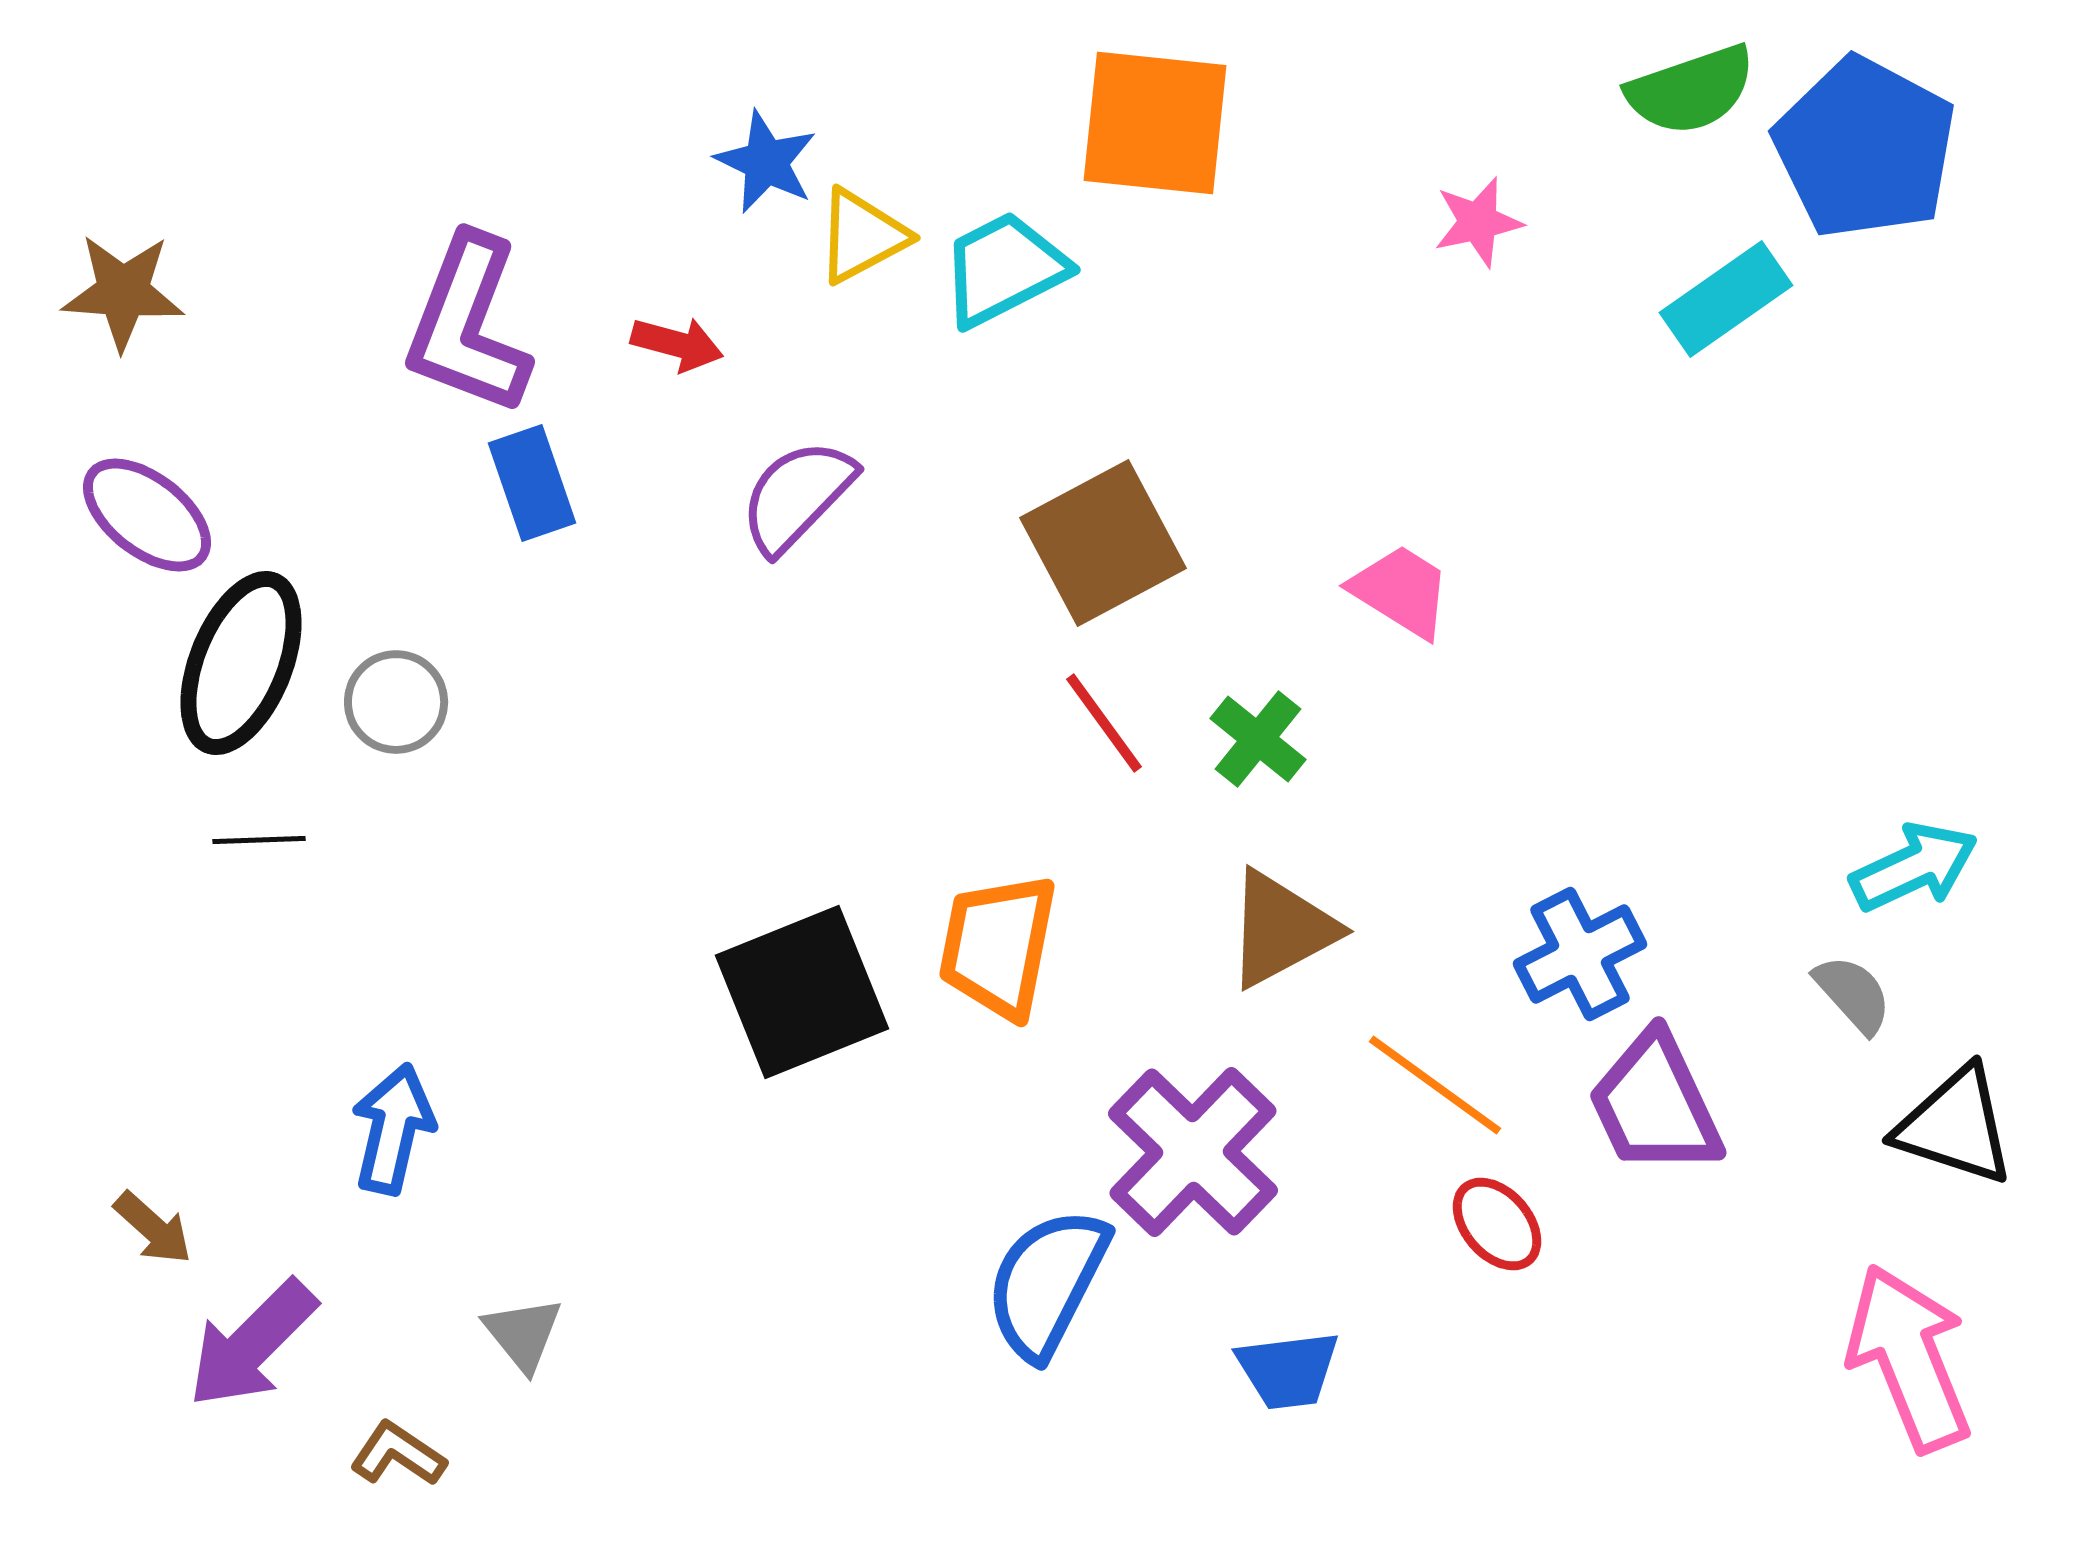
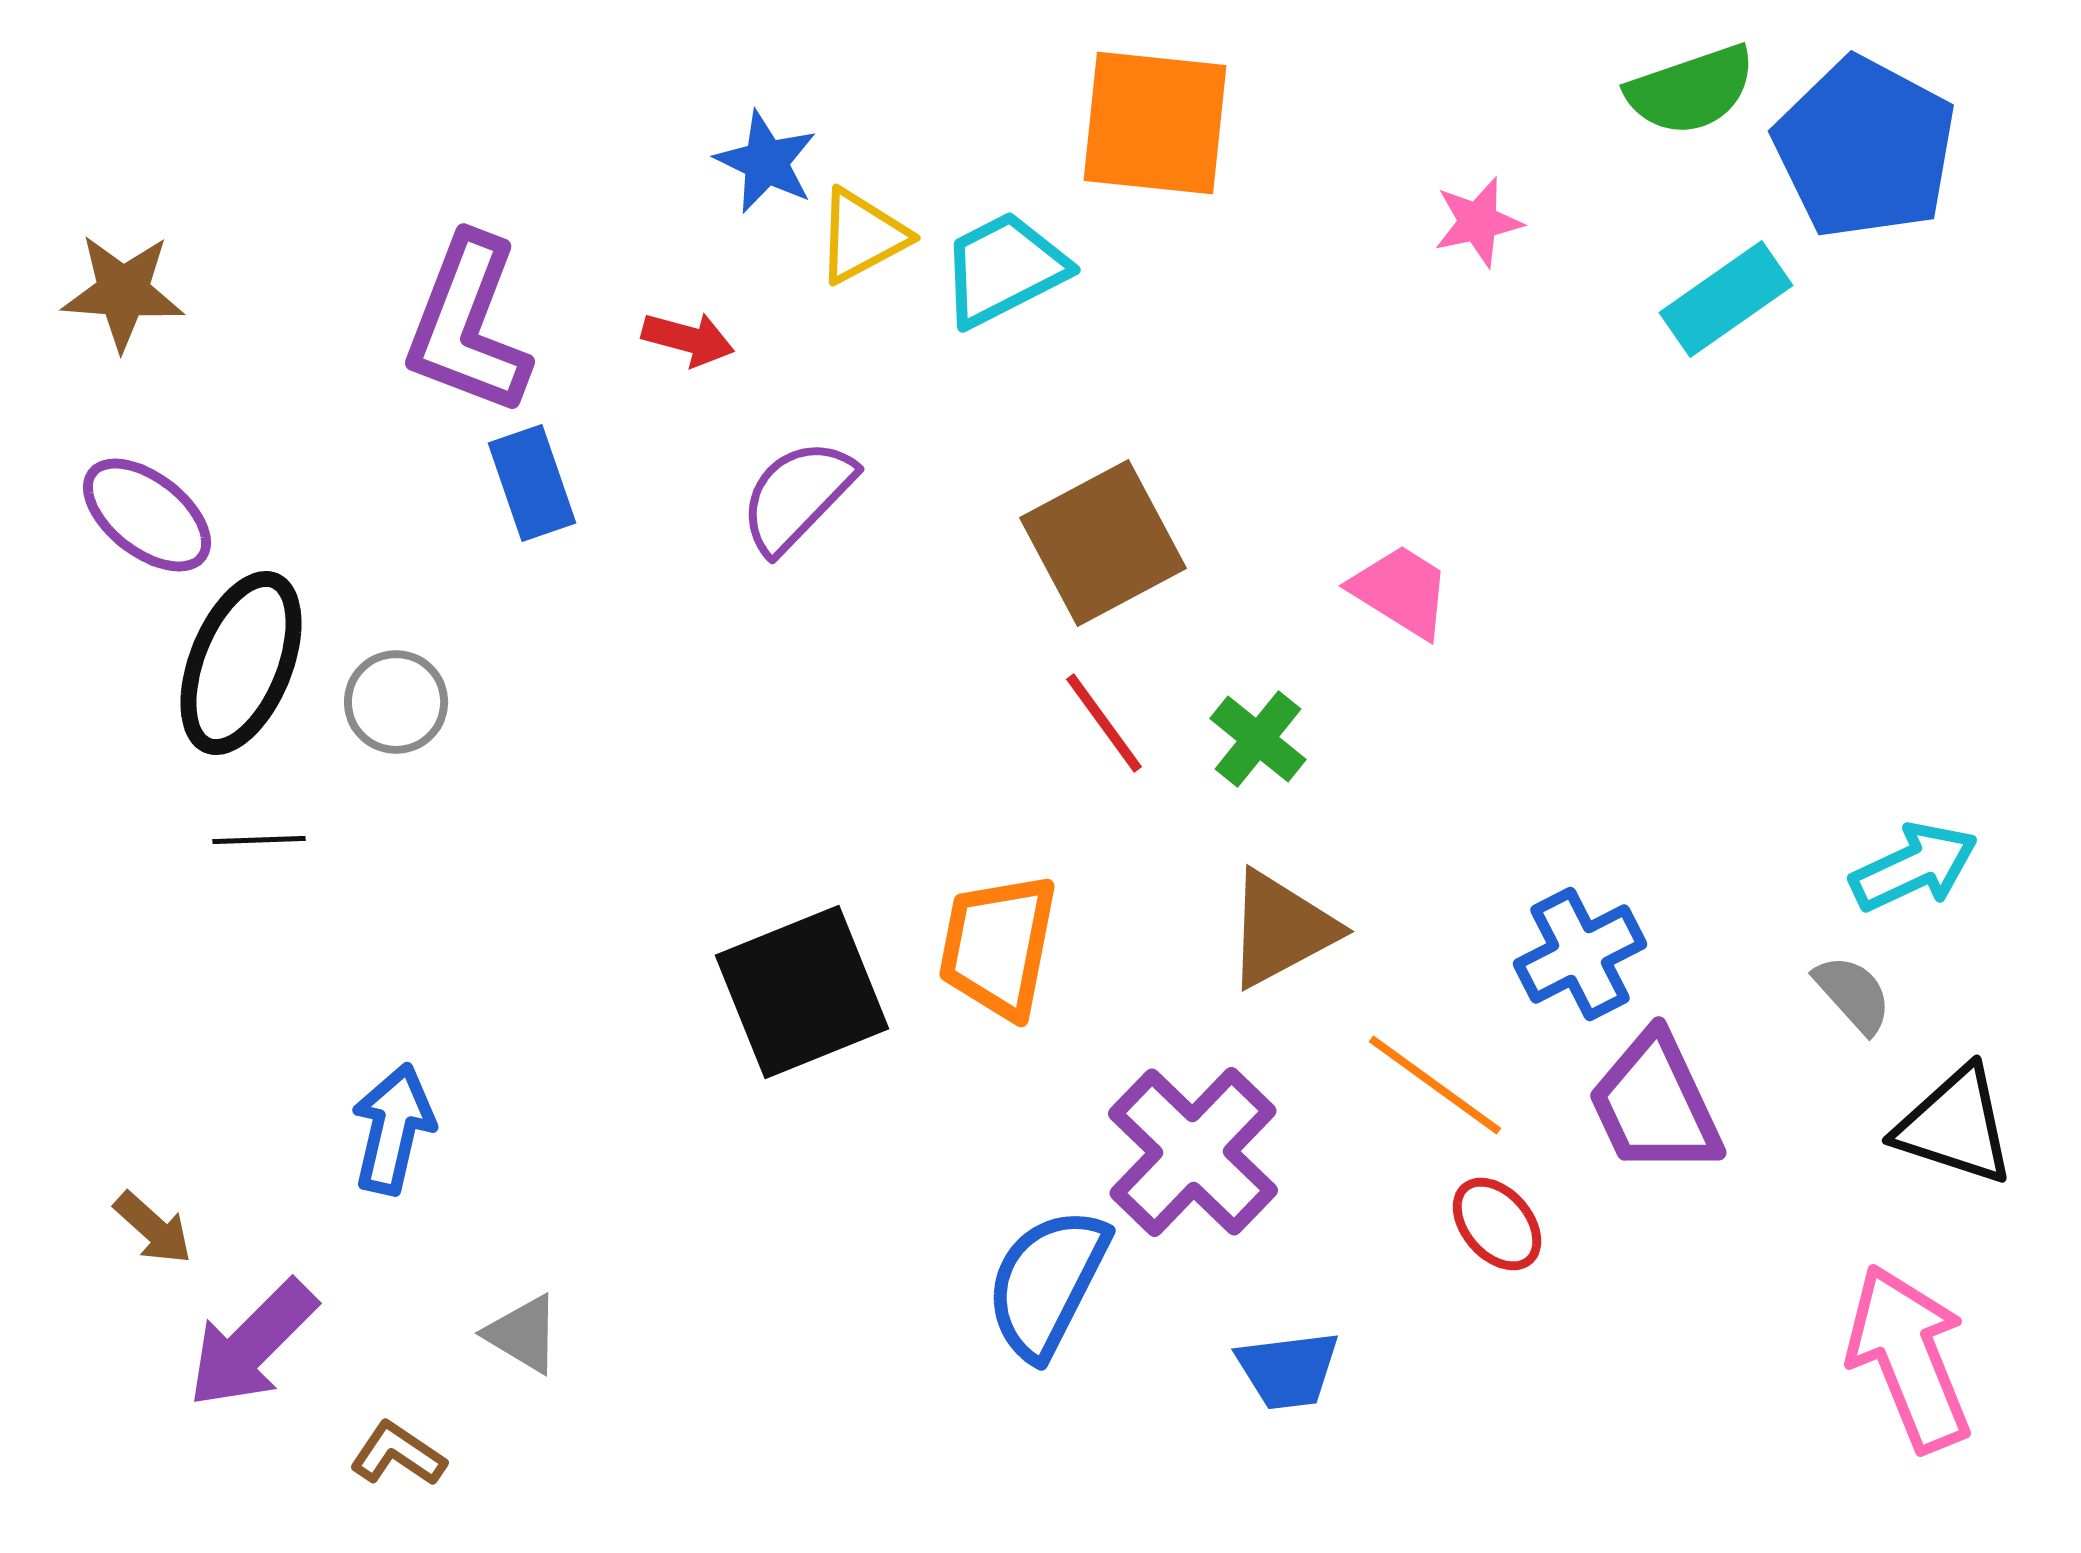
red arrow: moved 11 px right, 5 px up
gray triangle: rotated 20 degrees counterclockwise
